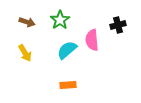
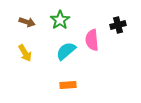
cyan semicircle: moved 1 px left, 1 px down
